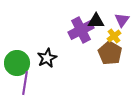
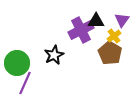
black star: moved 7 px right, 3 px up
purple line: rotated 15 degrees clockwise
